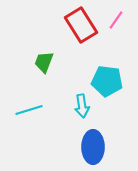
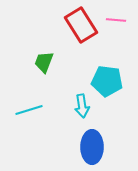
pink line: rotated 60 degrees clockwise
blue ellipse: moved 1 px left
